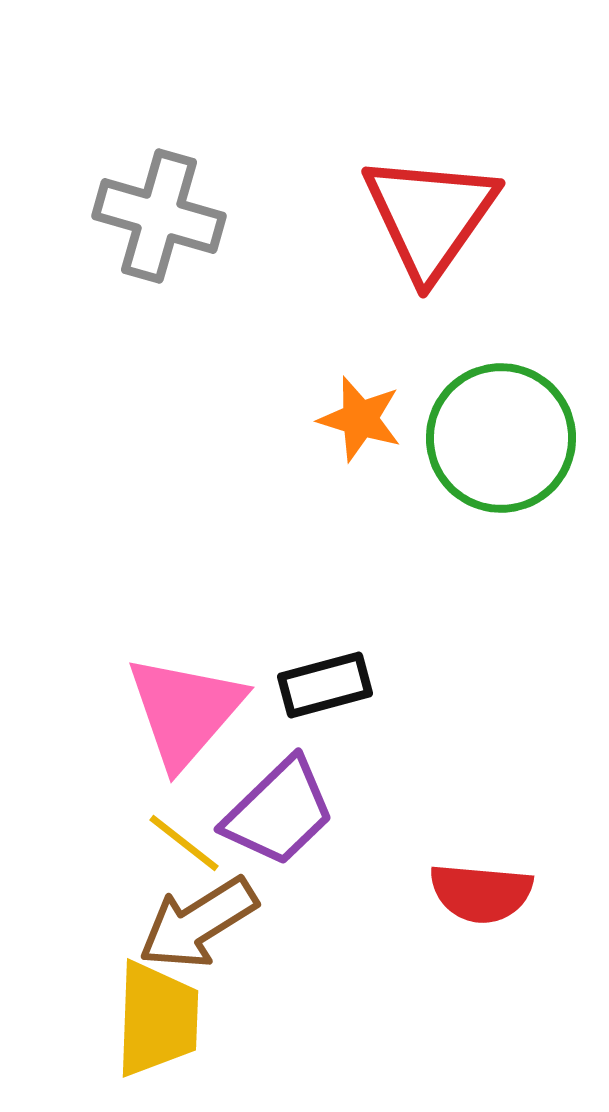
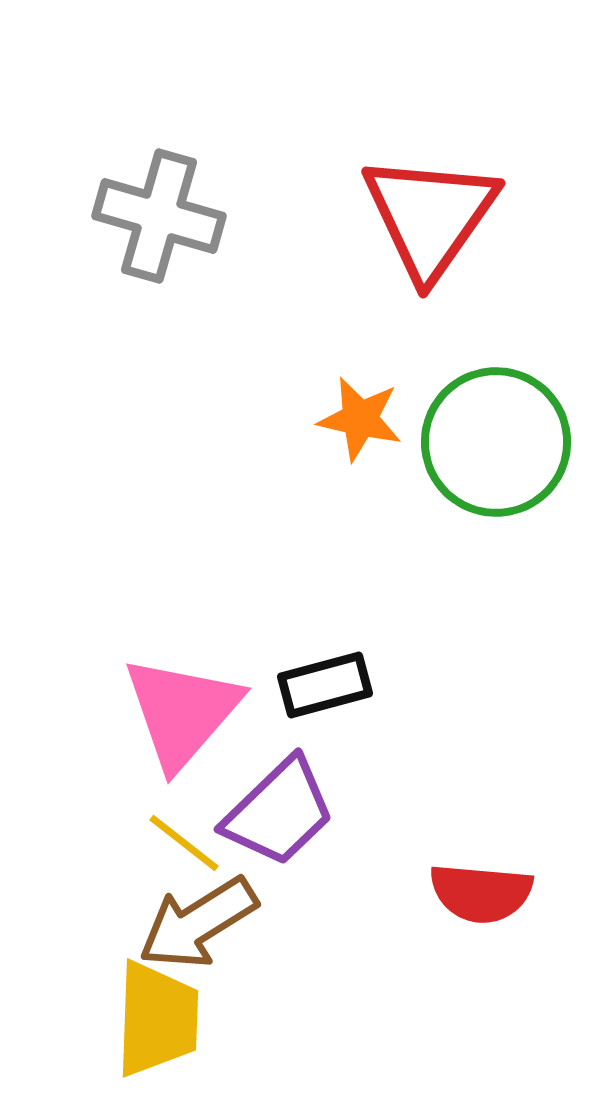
orange star: rotated 4 degrees counterclockwise
green circle: moved 5 px left, 4 px down
pink triangle: moved 3 px left, 1 px down
